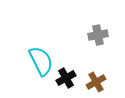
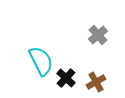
gray cross: rotated 30 degrees counterclockwise
black cross: rotated 18 degrees counterclockwise
